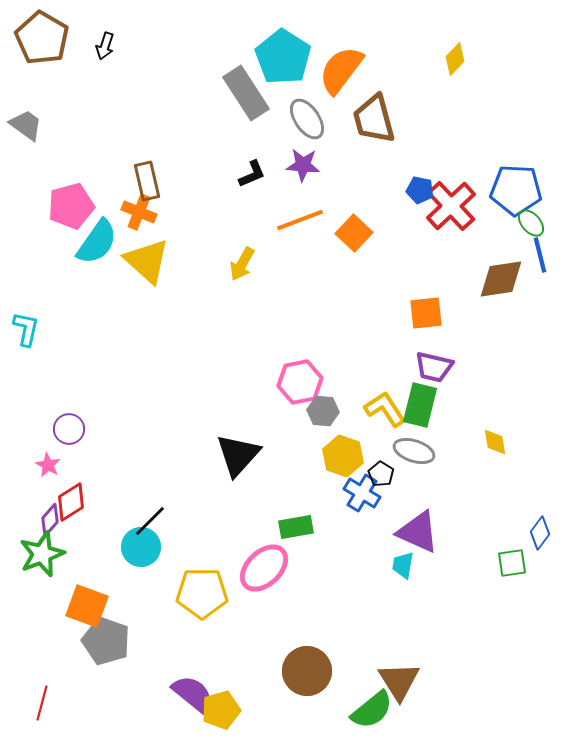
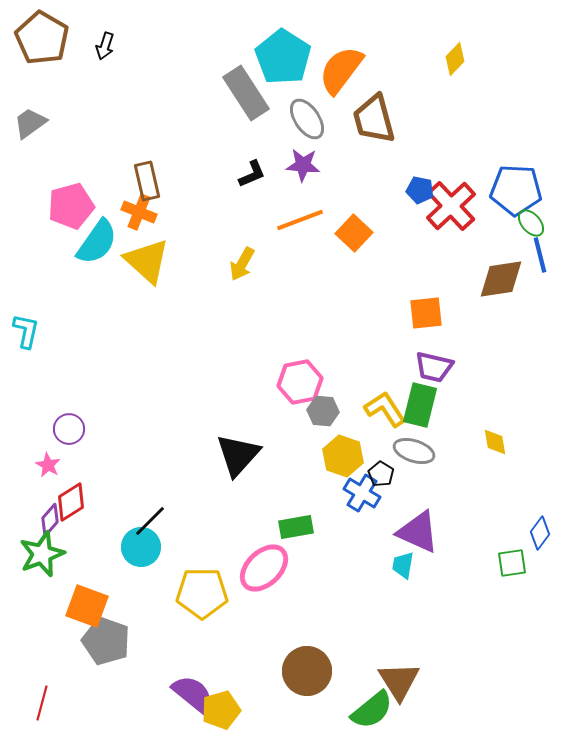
gray trapezoid at (26, 125): moved 4 px right, 2 px up; rotated 72 degrees counterclockwise
cyan L-shape at (26, 329): moved 2 px down
